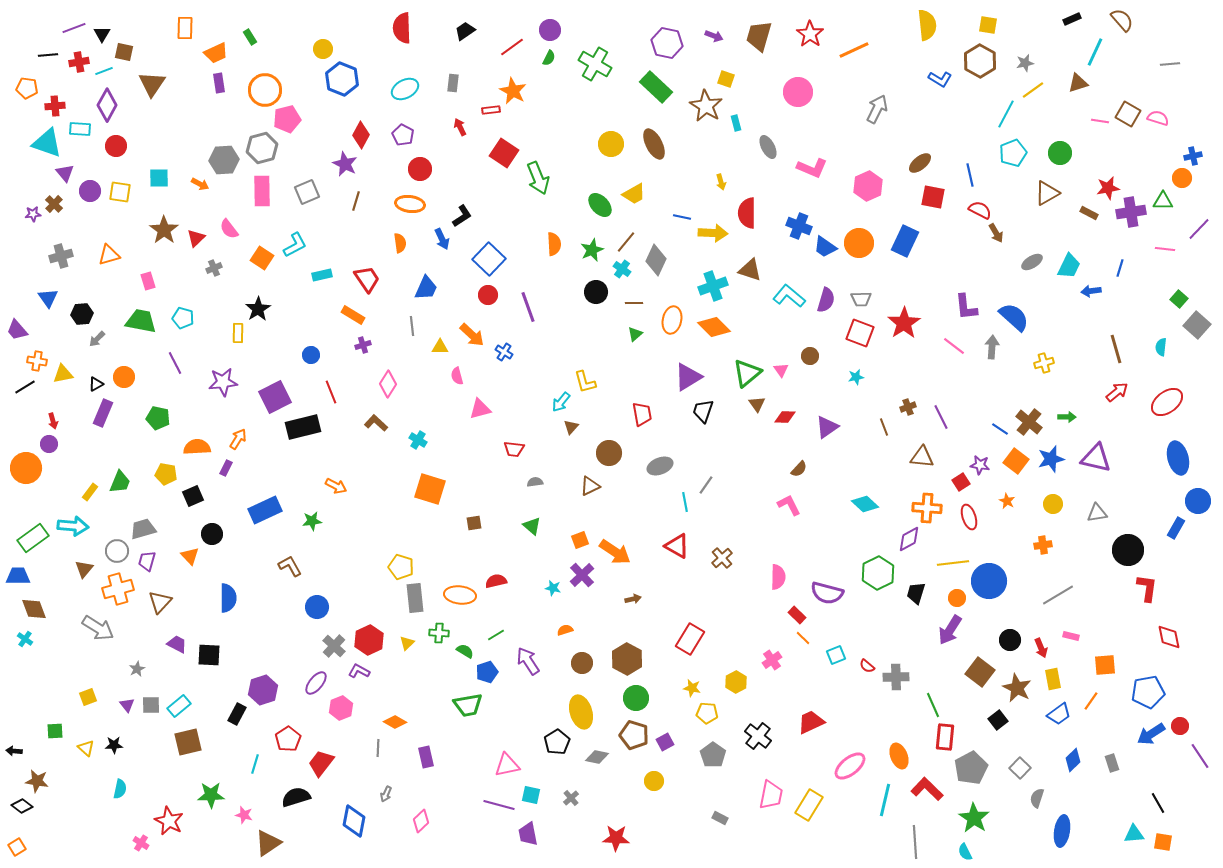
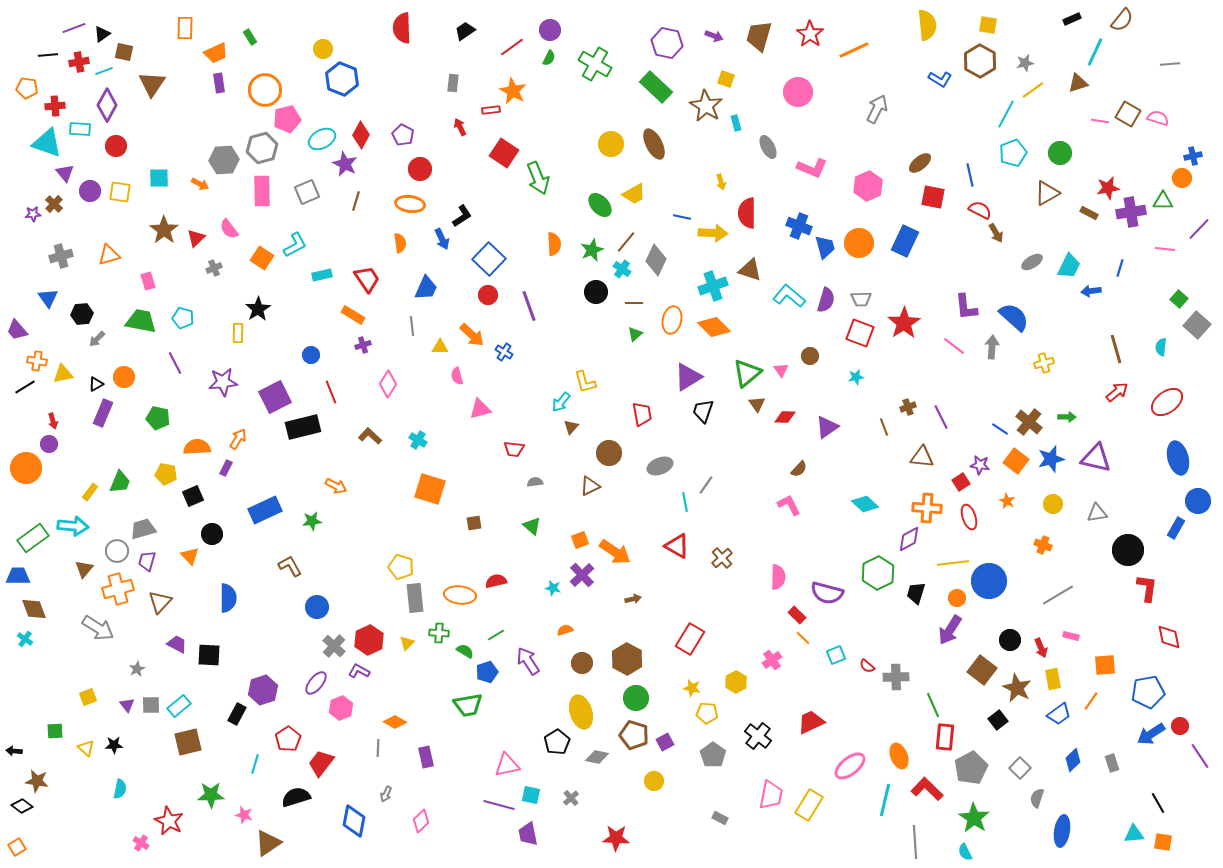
brown semicircle at (1122, 20): rotated 80 degrees clockwise
black triangle at (102, 34): rotated 24 degrees clockwise
cyan ellipse at (405, 89): moved 83 px left, 50 px down
blue trapezoid at (825, 247): rotated 140 degrees counterclockwise
purple line at (528, 307): moved 1 px right, 1 px up
brown L-shape at (376, 423): moved 6 px left, 13 px down
orange cross at (1043, 545): rotated 30 degrees clockwise
brown square at (980, 672): moved 2 px right, 2 px up
